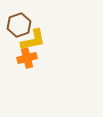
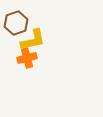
brown hexagon: moved 3 px left, 2 px up
